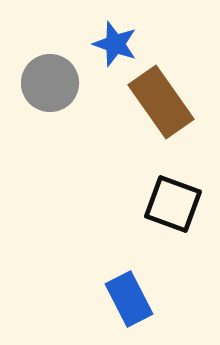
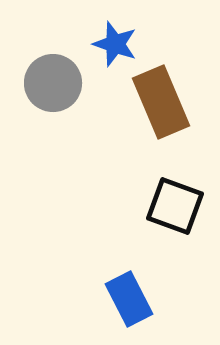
gray circle: moved 3 px right
brown rectangle: rotated 12 degrees clockwise
black square: moved 2 px right, 2 px down
